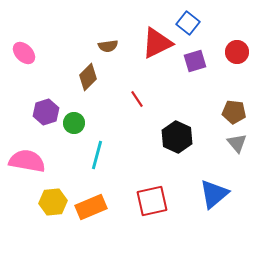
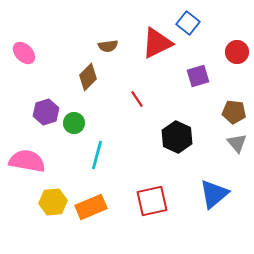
purple square: moved 3 px right, 15 px down
